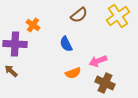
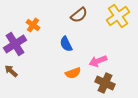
purple cross: rotated 35 degrees counterclockwise
